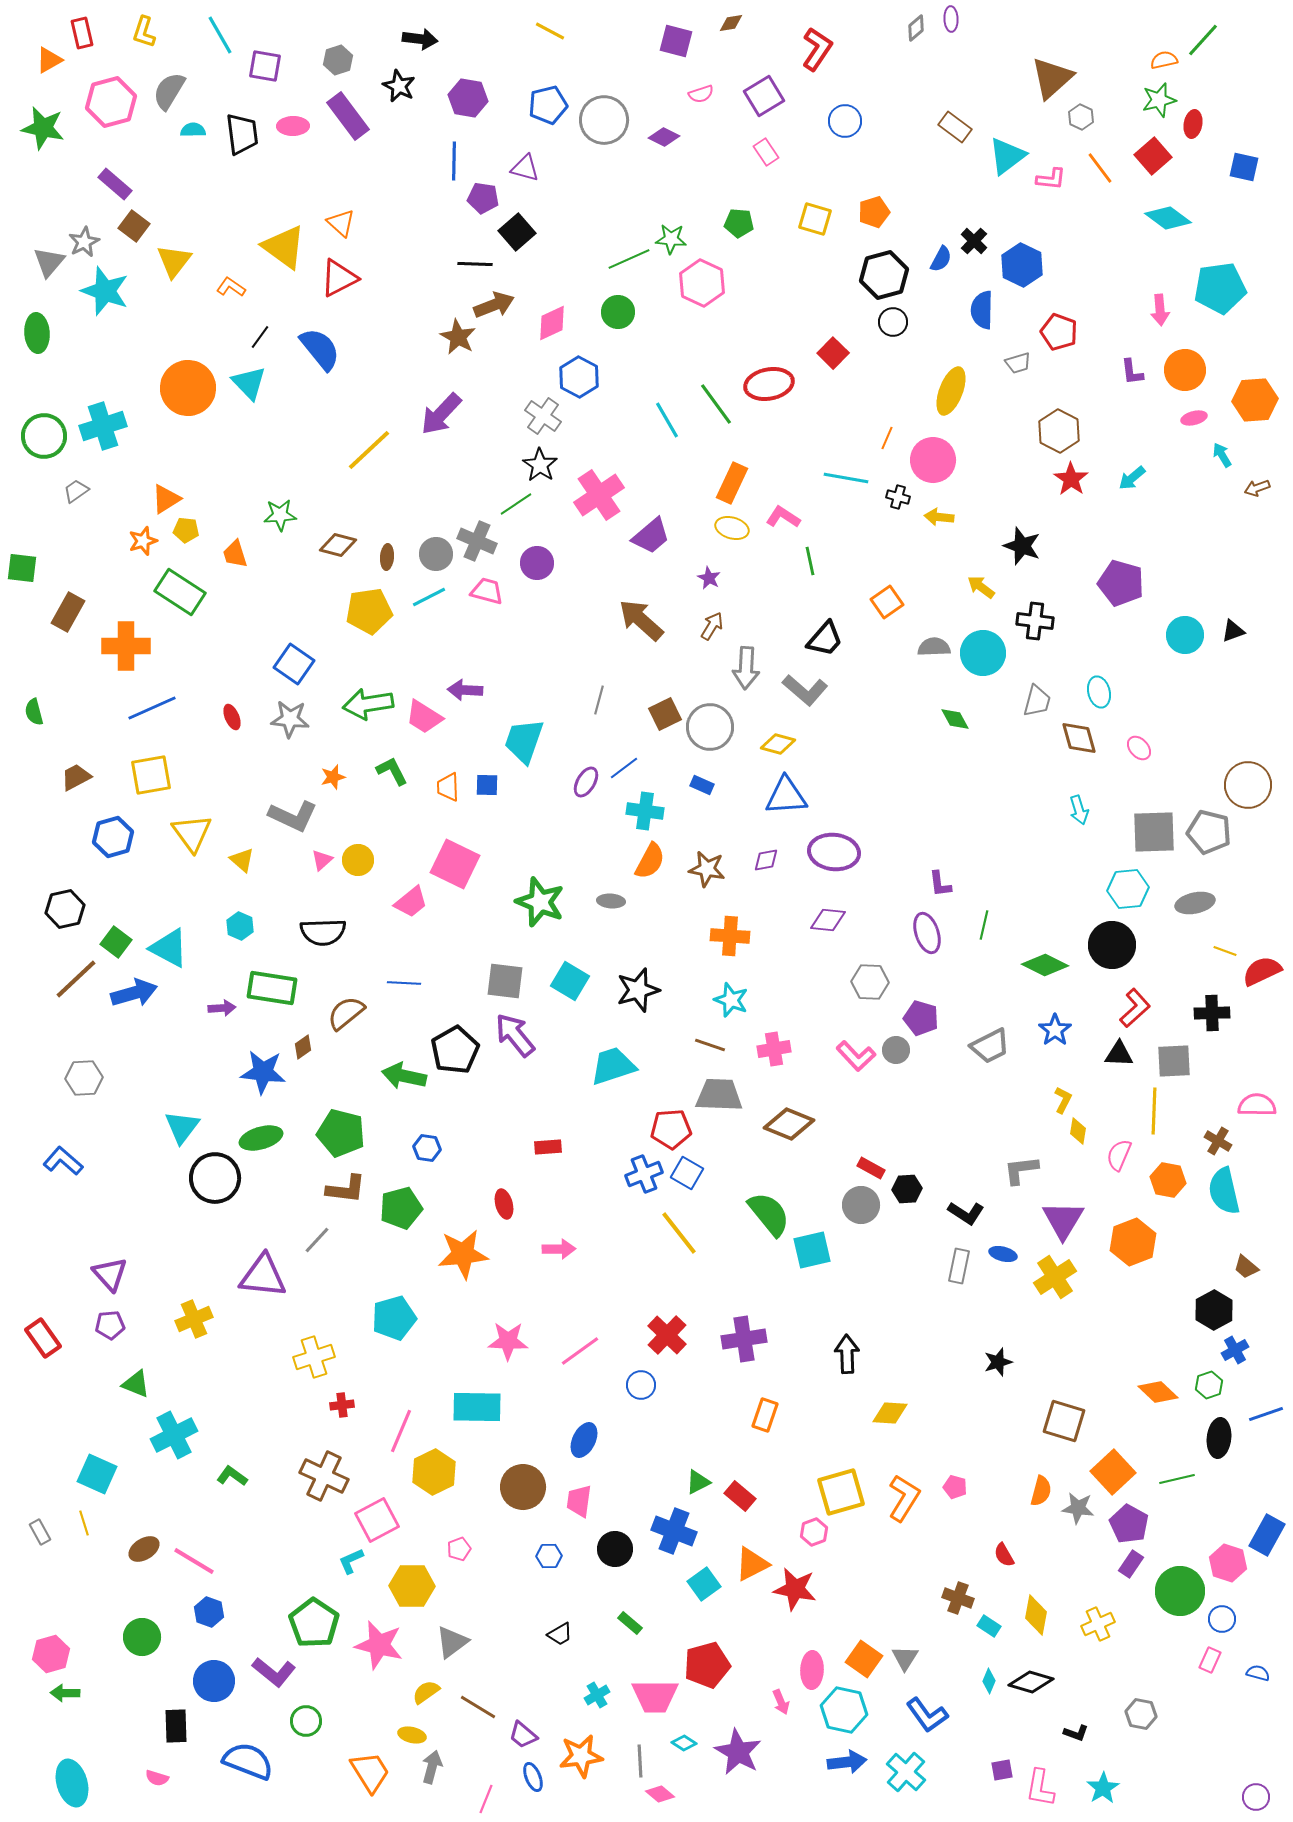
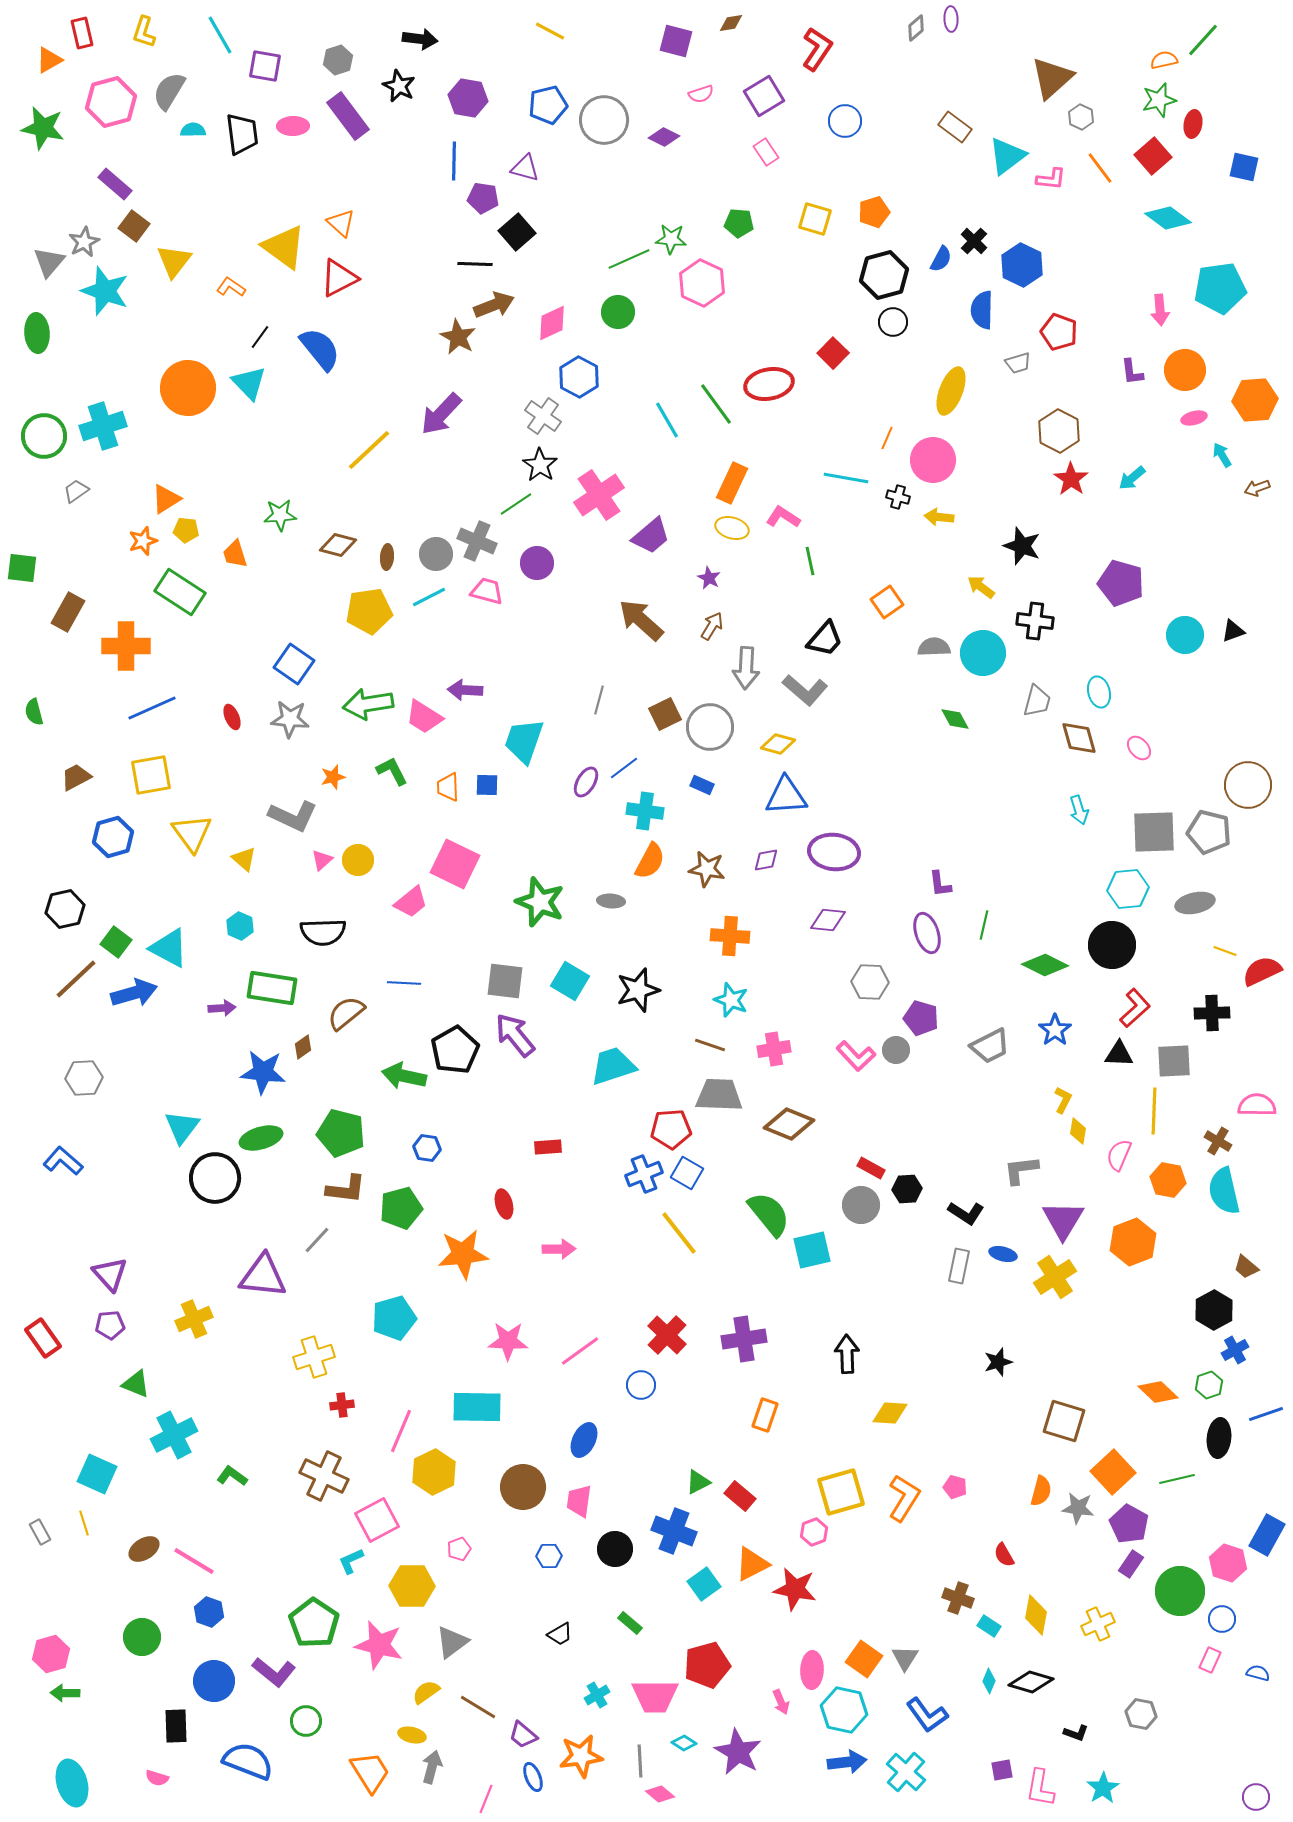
yellow triangle at (242, 860): moved 2 px right, 1 px up
